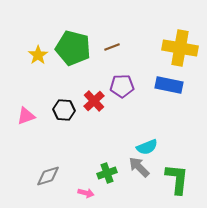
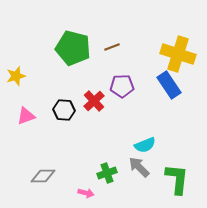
yellow cross: moved 2 px left, 6 px down; rotated 8 degrees clockwise
yellow star: moved 22 px left, 21 px down; rotated 18 degrees clockwise
blue rectangle: rotated 44 degrees clockwise
cyan semicircle: moved 2 px left, 2 px up
gray diamond: moved 5 px left; rotated 15 degrees clockwise
